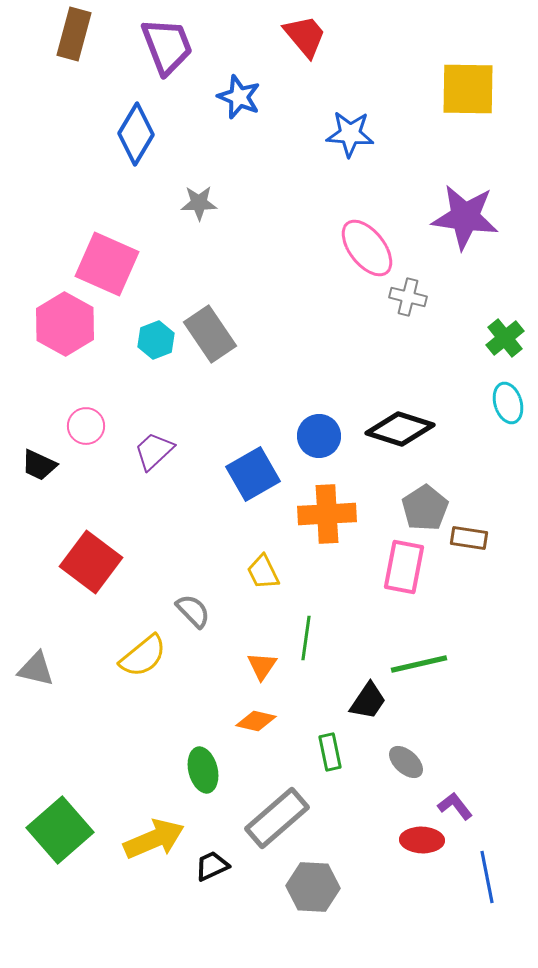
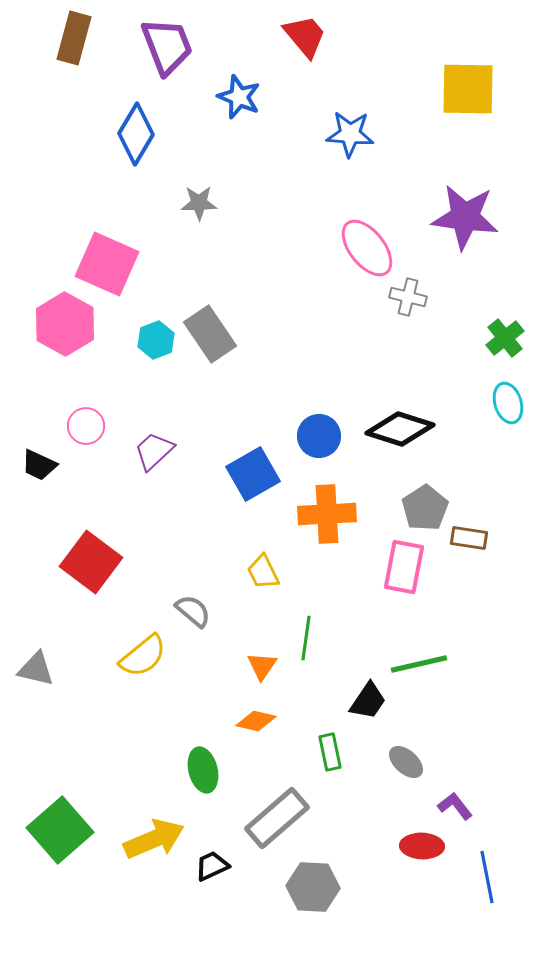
brown rectangle at (74, 34): moved 4 px down
gray semicircle at (193, 611): rotated 6 degrees counterclockwise
red ellipse at (422, 840): moved 6 px down
